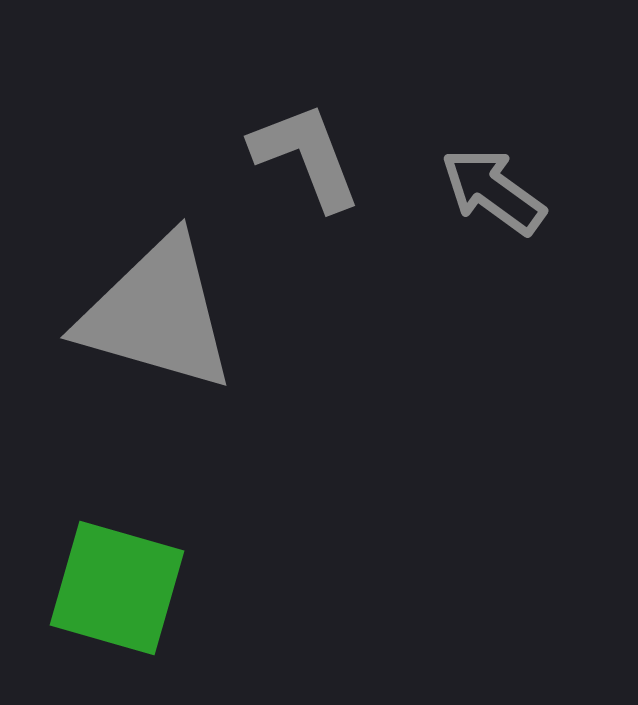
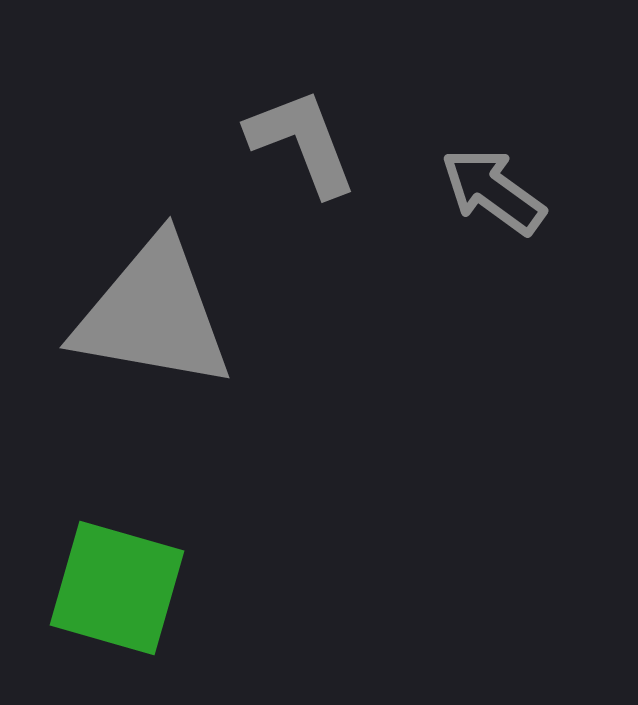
gray L-shape: moved 4 px left, 14 px up
gray triangle: moved 4 px left; rotated 6 degrees counterclockwise
